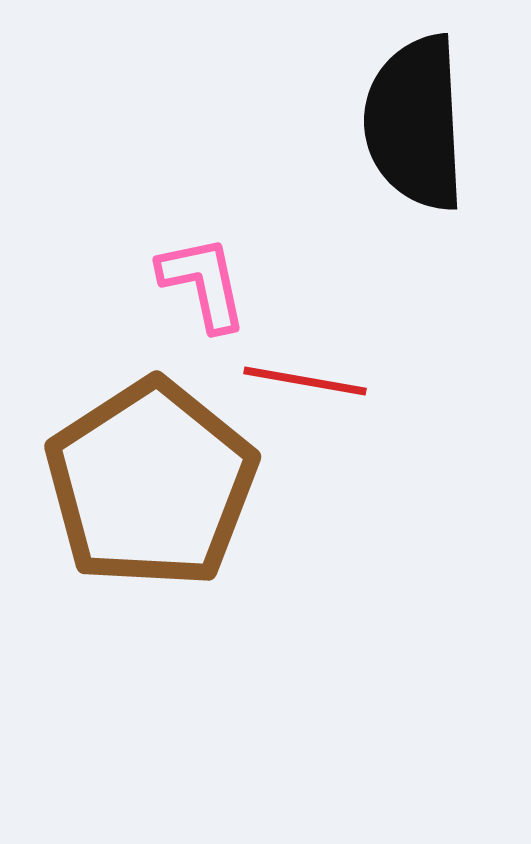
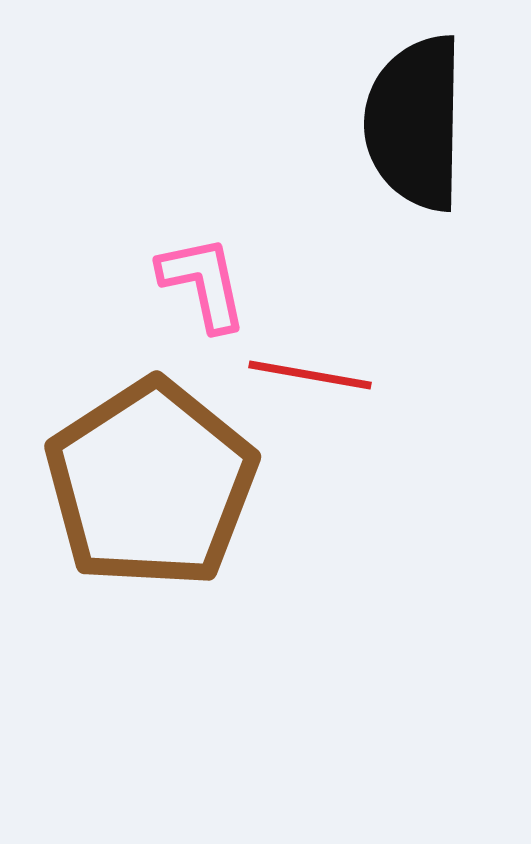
black semicircle: rotated 4 degrees clockwise
red line: moved 5 px right, 6 px up
